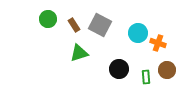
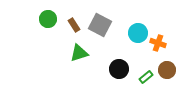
green rectangle: rotated 56 degrees clockwise
